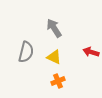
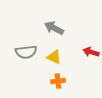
gray arrow: rotated 30 degrees counterclockwise
gray semicircle: rotated 70 degrees clockwise
orange cross: rotated 16 degrees clockwise
